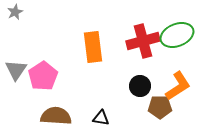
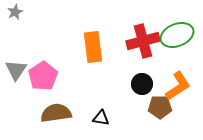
black circle: moved 2 px right, 2 px up
brown semicircle: moved 3 px up; rotated 12 degrees counterclockwise
